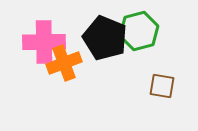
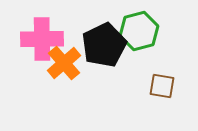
black pentagon: moved 1 px left, 7 px down; rotated 24 degrees clockwise
pink cross: moved 2 px left, 3 px up
orange cross: rotated 20 degrees counterclockwise
